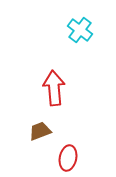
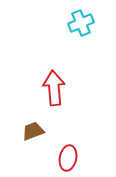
cyan cross: moved 1 px right, 7 px up; rotated 30 degrees clockwise
brown trapezoid: moved 7 px left
